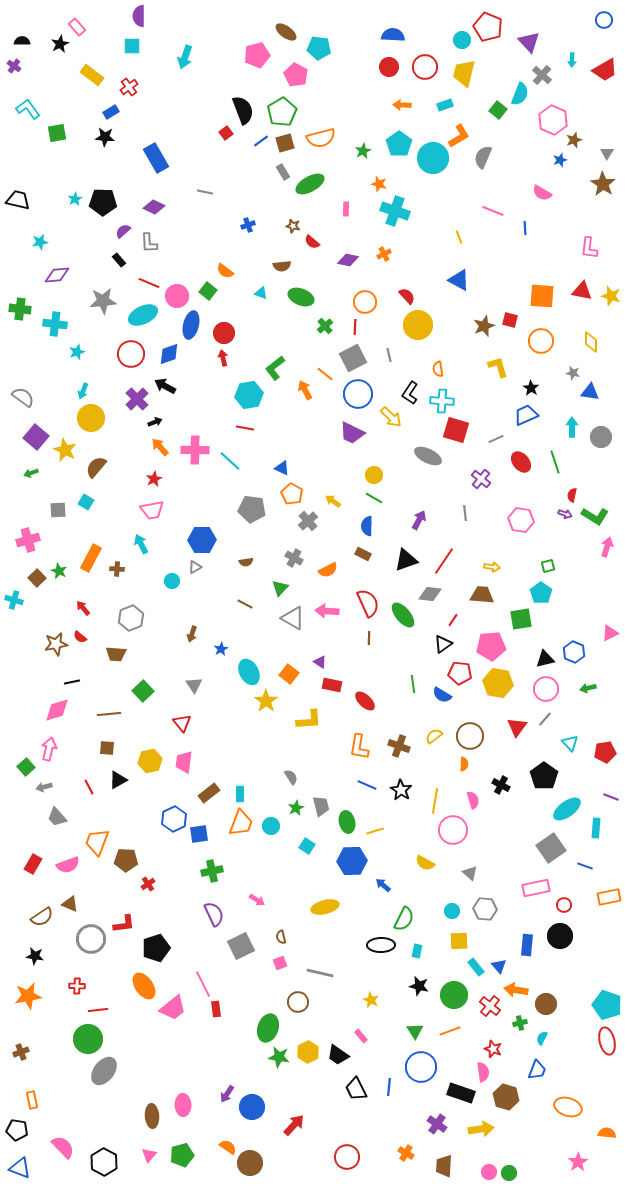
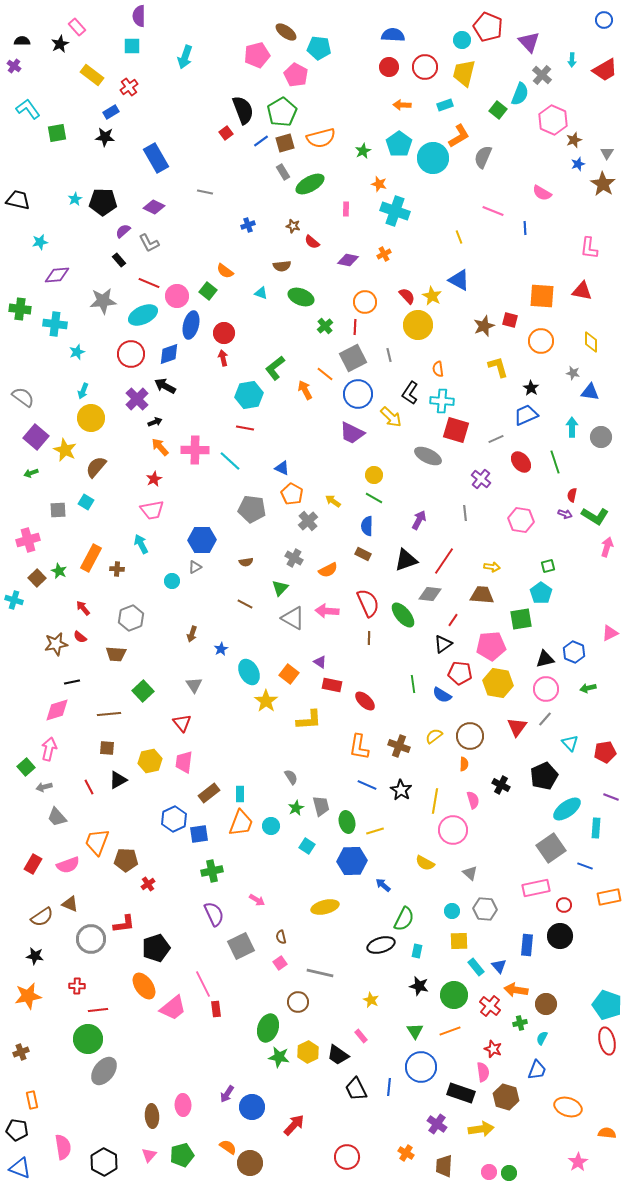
blue star at (560, 160): moved 18 px right, 4 px down
gray L-shape at (149, 243): rotated 25 degrees counterclockwise
yellow star at (611, 296): moved 179 px left; rotated 12 degrees clockwise
black pentagon at (544, 776): rotated 12 degrees clockwise
black ellipse at (381, 945): rotated 16 degrees counterclockwise
pink square at (280, 963): rotated 16 degrees counterclockwise
pink semicircle at (63, 1147): rotated 35 degrees clockwise
